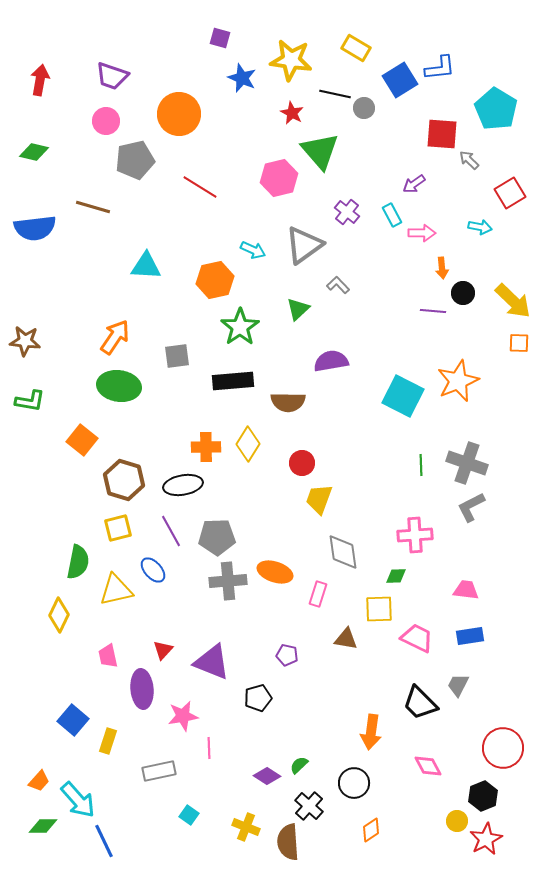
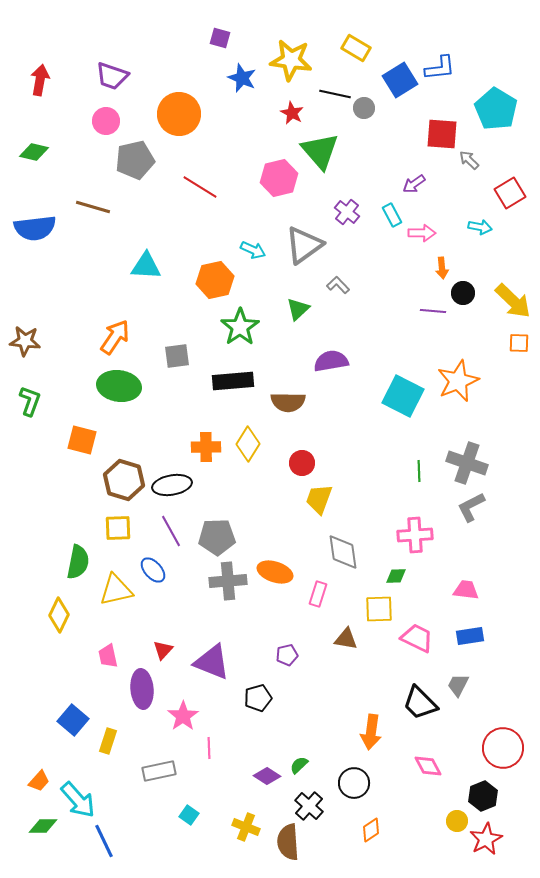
green L-shape at (30, 401): rotated 80 degrees counterclockwise
orange square at (82, 440): rotated 24 degrees counterclockwise
green line at (421, 465): moved 2 px left, 6 px down
black ellipse at (183, 485): moved 11 px left
yellow square at (118, 528): rotated 12 degrees clockwise
purple pentagon at (287, 655): rotated 25 degrees counterclockwise
pink star at (183, 716): rotated 24 degrees counterclockwise
